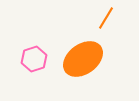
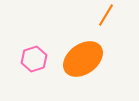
orange line: moved 3 px up
